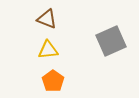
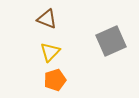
yellow triangle: moved 2 px right, 2 px down; rotated 40 degrees counterclockwise
orange pentagon: moved 2 px right, 1 px up; rotated 20 degrees clockwise
